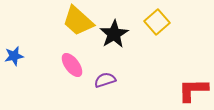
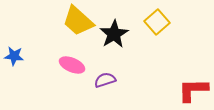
blue star: rotated 18 degrees clockwise
pink ellipse: rotated 30 degrees counterclockwise
